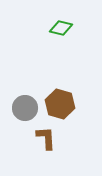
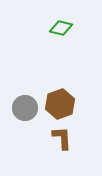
brown hexagon: rotated 24 degrees clockwise
brown L-shape: moved 16 px right
